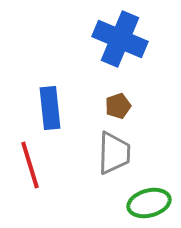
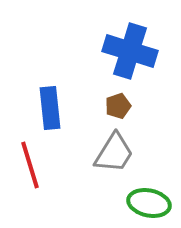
blue cross: moved 10 px right, 12 px down; rotated 6 degrees counterclockwise
gray trapezoid: rotated 30 degrees clockwise
green ellipse: rotated 27 degrees clockwise
